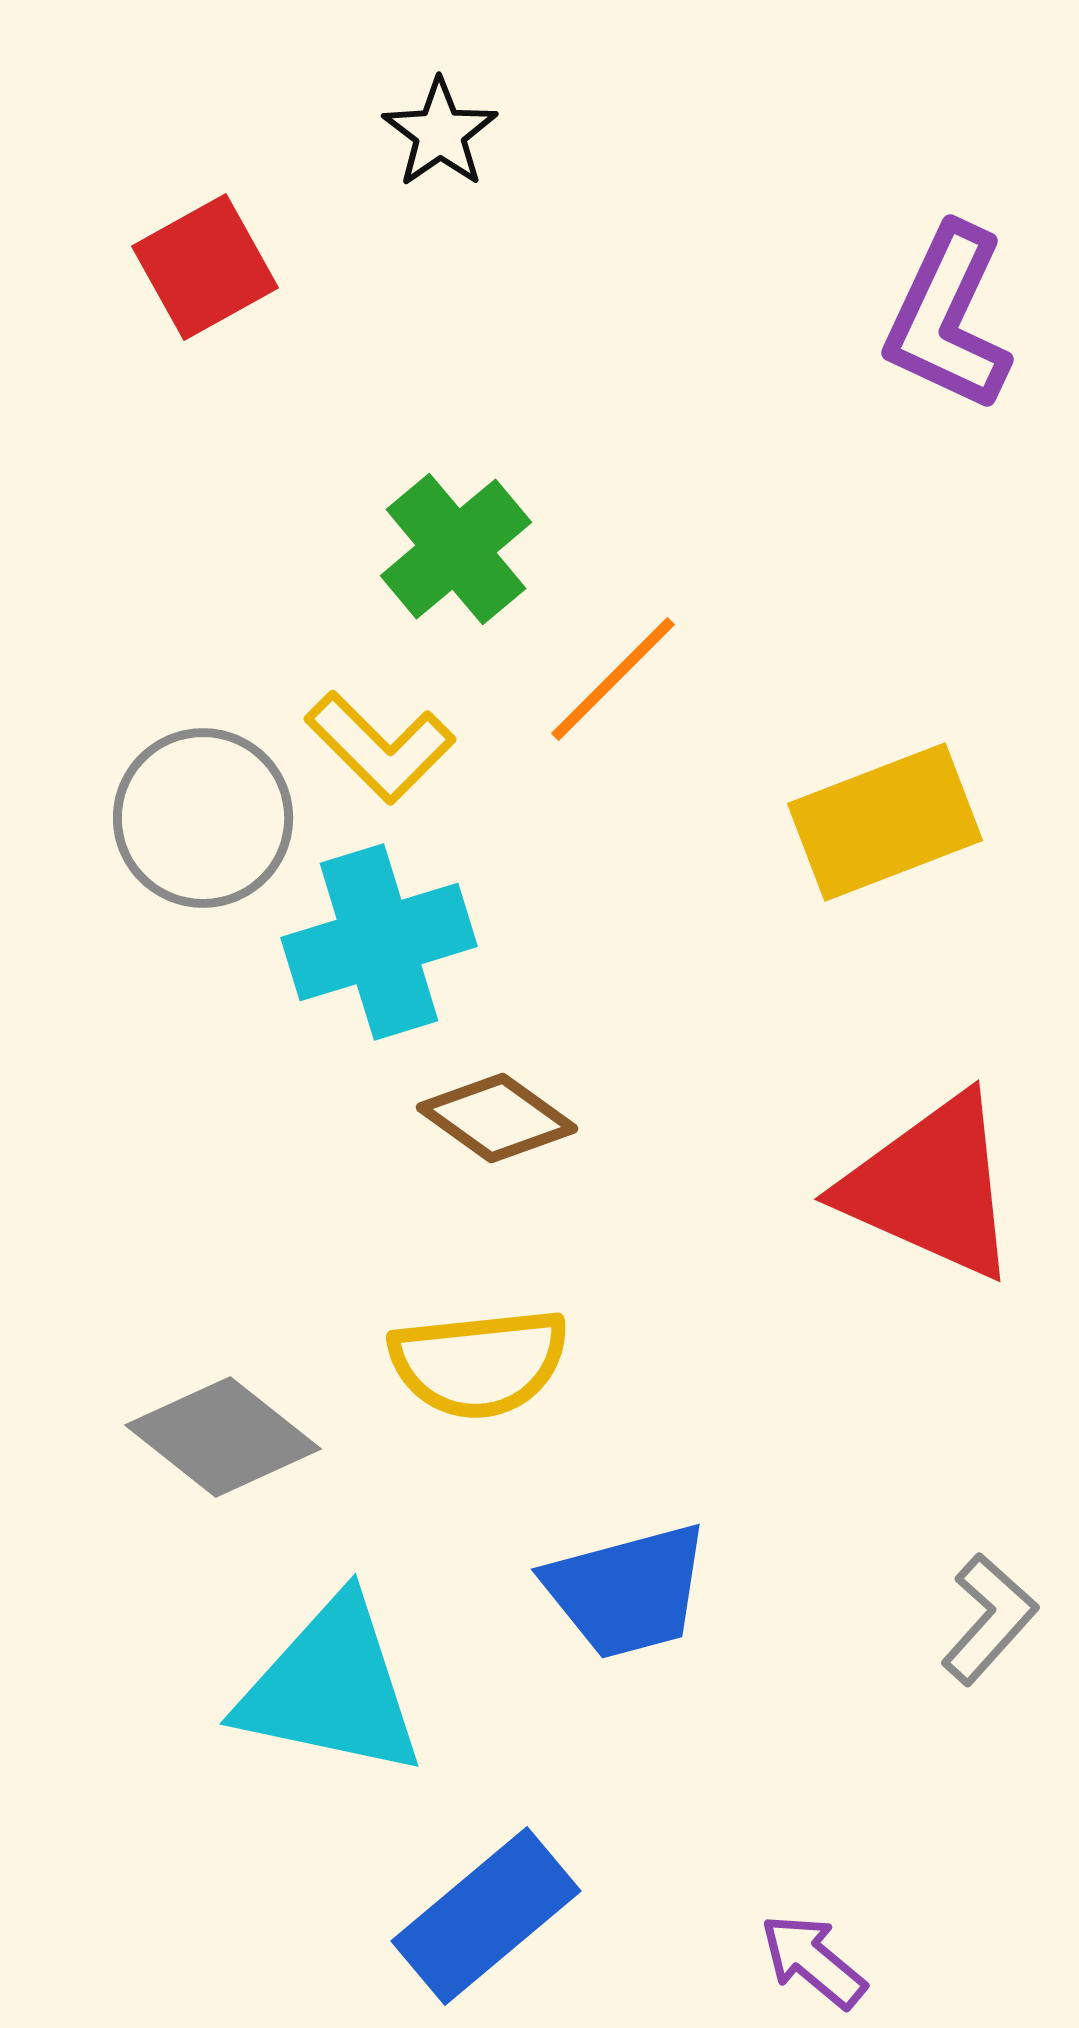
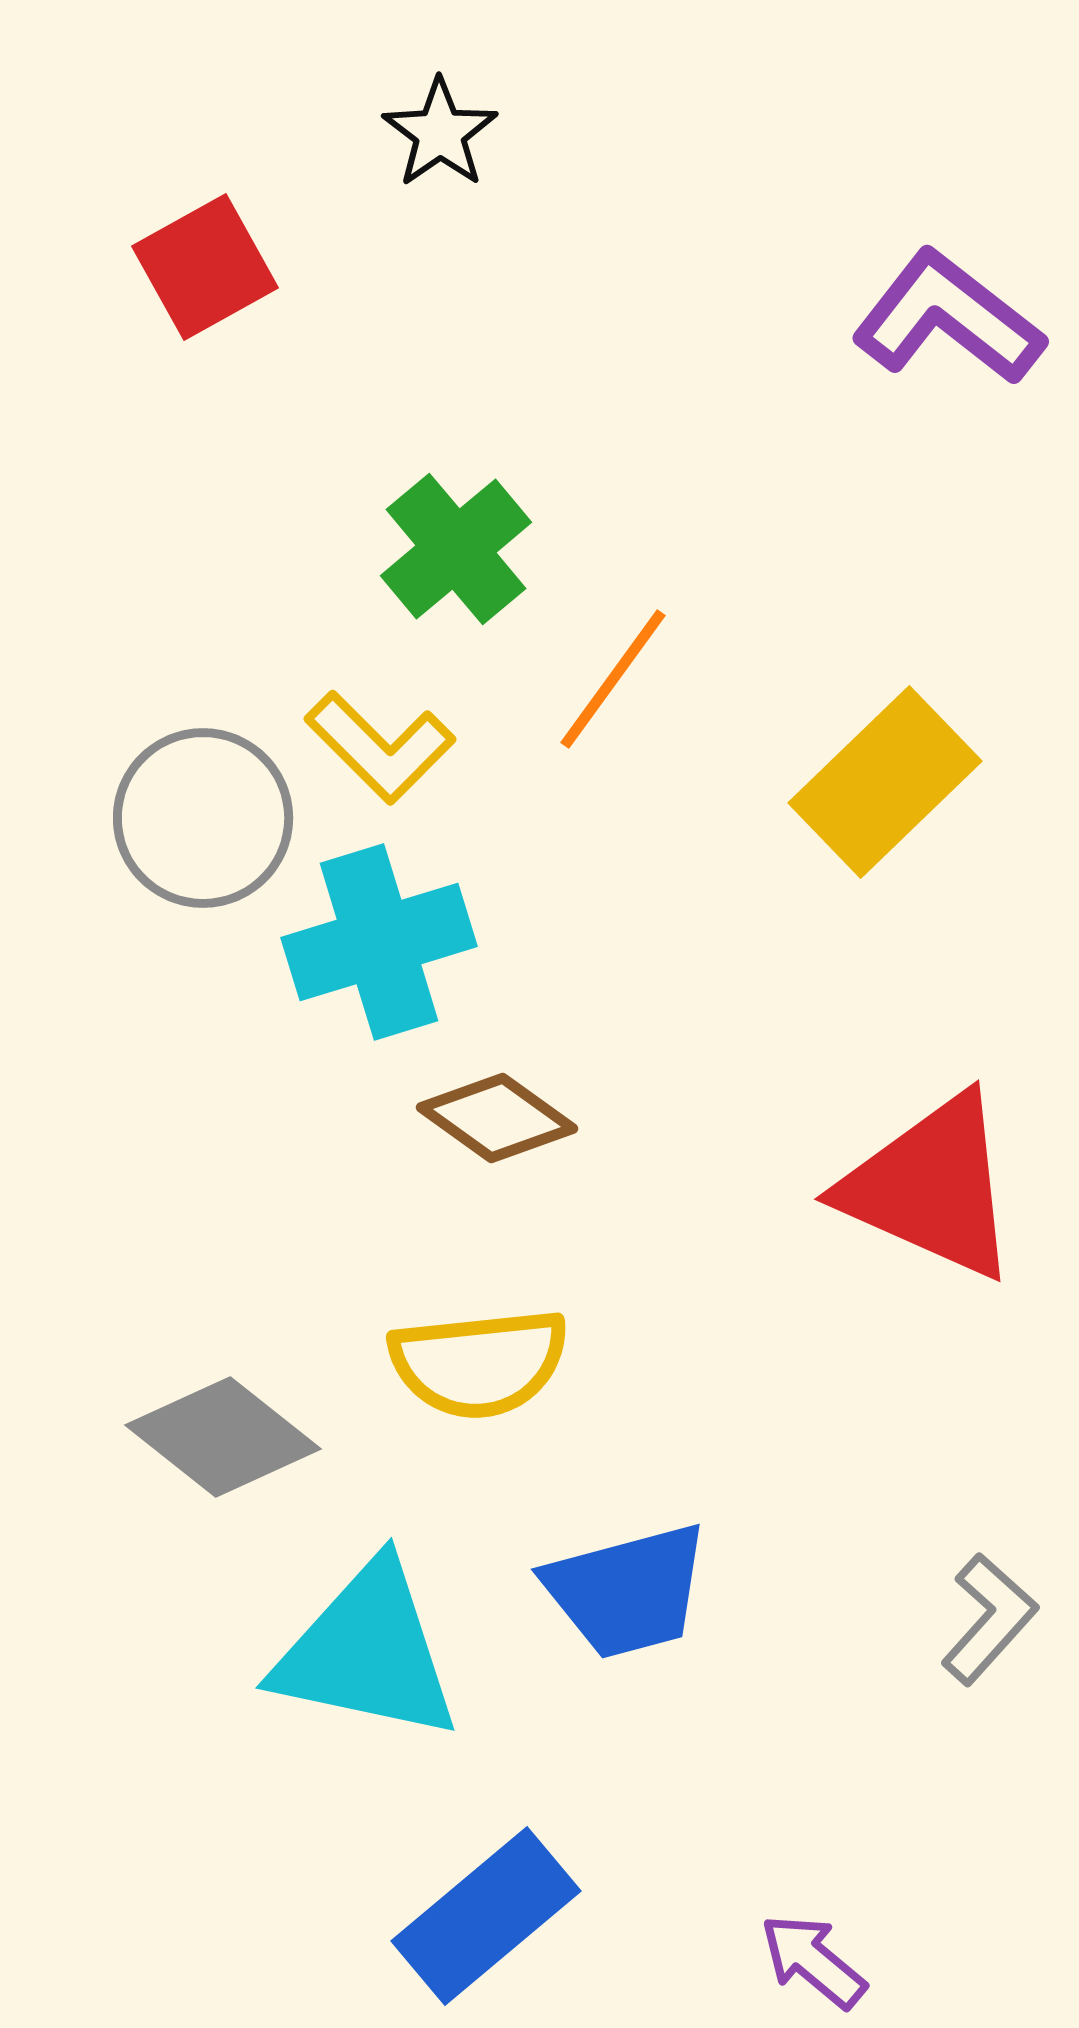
purple L-shape: rotated 103 degrees clockwise
orange line: rotated 9 degrees counterclockwise
yellow rectangle: moved 40 px up; rotated 23 degrees counterclockwise
cyan triangle: moved 36 px right, 36 px up
